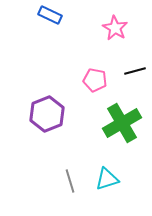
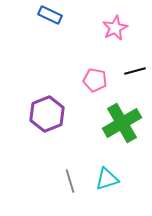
pink star: rotated 15 degrees clockwise
